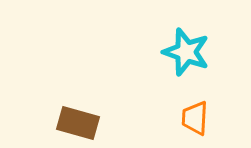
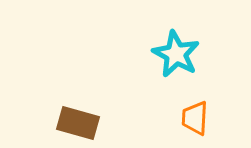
cyan star: moved 10 px left, 2 px down; rotated 9 degrees clockwise
